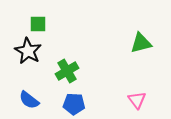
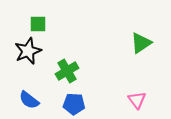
green triangle: rotated 20 degrees counterclockwise
black star: rotated 20 degrees clockwise
